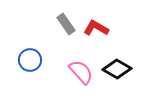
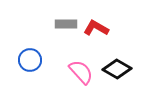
gray rectangle: rotated 55 degrees counterclockwise
